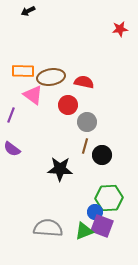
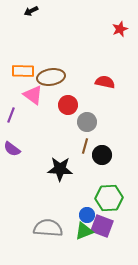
black arrow: moved 3 px right
red star: rotated 14 degrees counterclockwise
red semicircle: moved 21 px right
blue circle: moved 8 px left, 3 px down
